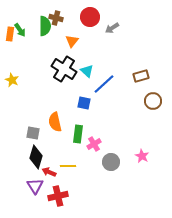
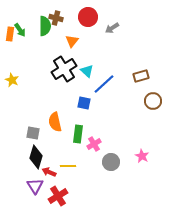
red circle: moved 2 px left
black cross: rotated 25 degrees clockwise
red cross: rotated 18 degrees counterclockwise
